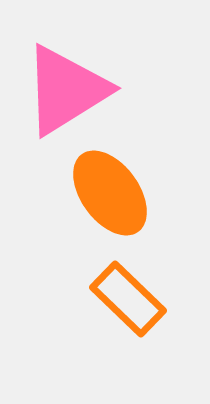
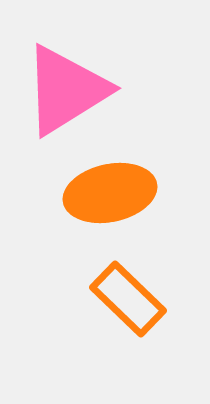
orange ellipse: rotated 66 degrees counterclockwise
